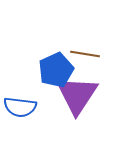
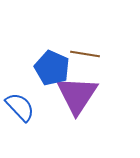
blue pentagon: moved 4 px left, 2 px up; rotated 24 degrees counterclockwise
blue semicircle: rotated 140 degrees counterclockwise
